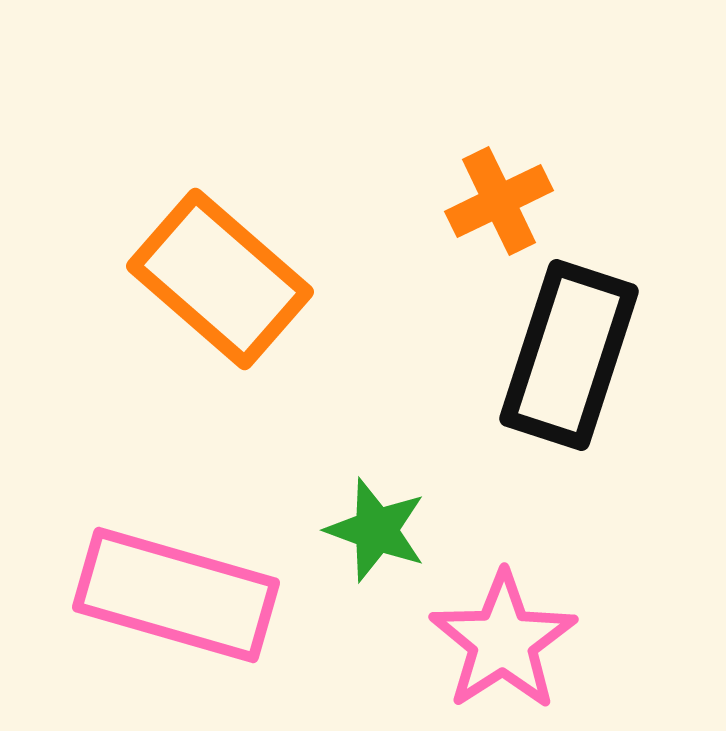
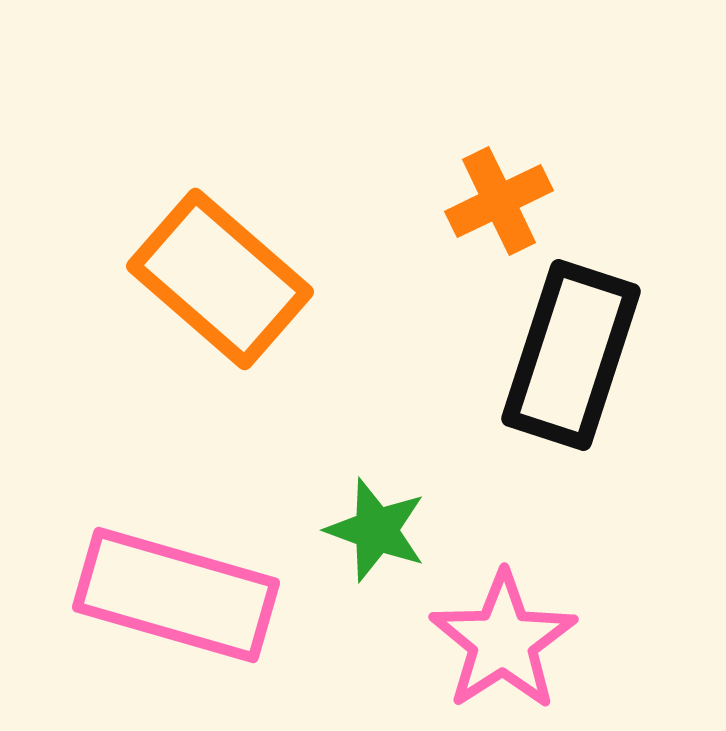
black rectangle: moved 2 px right
